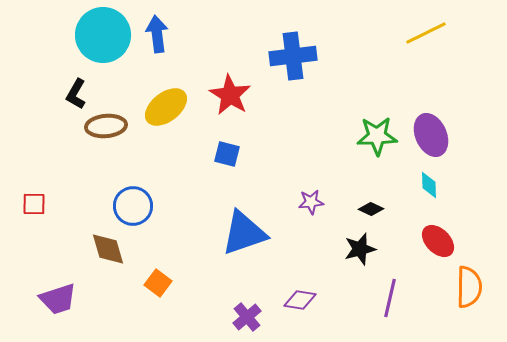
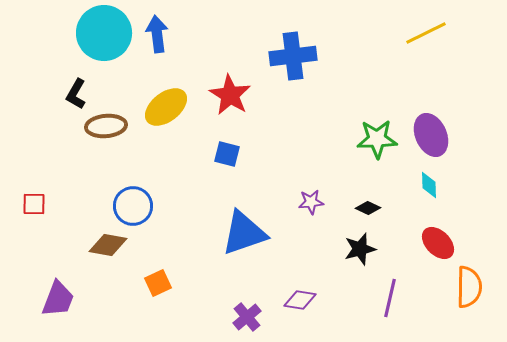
cyan circle: moved 1 px right, 2 px up
green star: moved 3 px down
black diamond: moved 3 px left, 1 px up
red ellipse: moved 2 px down
brown diamond: moved 4 px up; rotated 63 degrees counterclockwise
orange square: rotated 28 degrees clockwise
purple trapezoid: rotated 51 degrees counterclockwise
